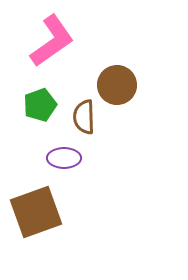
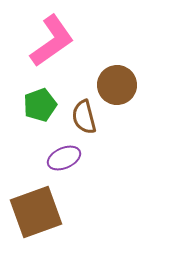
brown semicircle: rotated 12 degrees counterclockwise
purple ellipse: rotated 24 degrees counterclockwise
